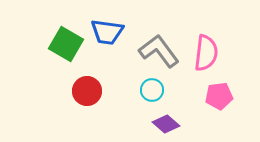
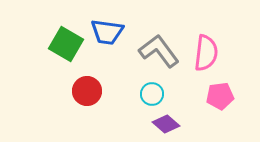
cyan circle: moved 4 px down
pink pentagon: moved 1 px right
